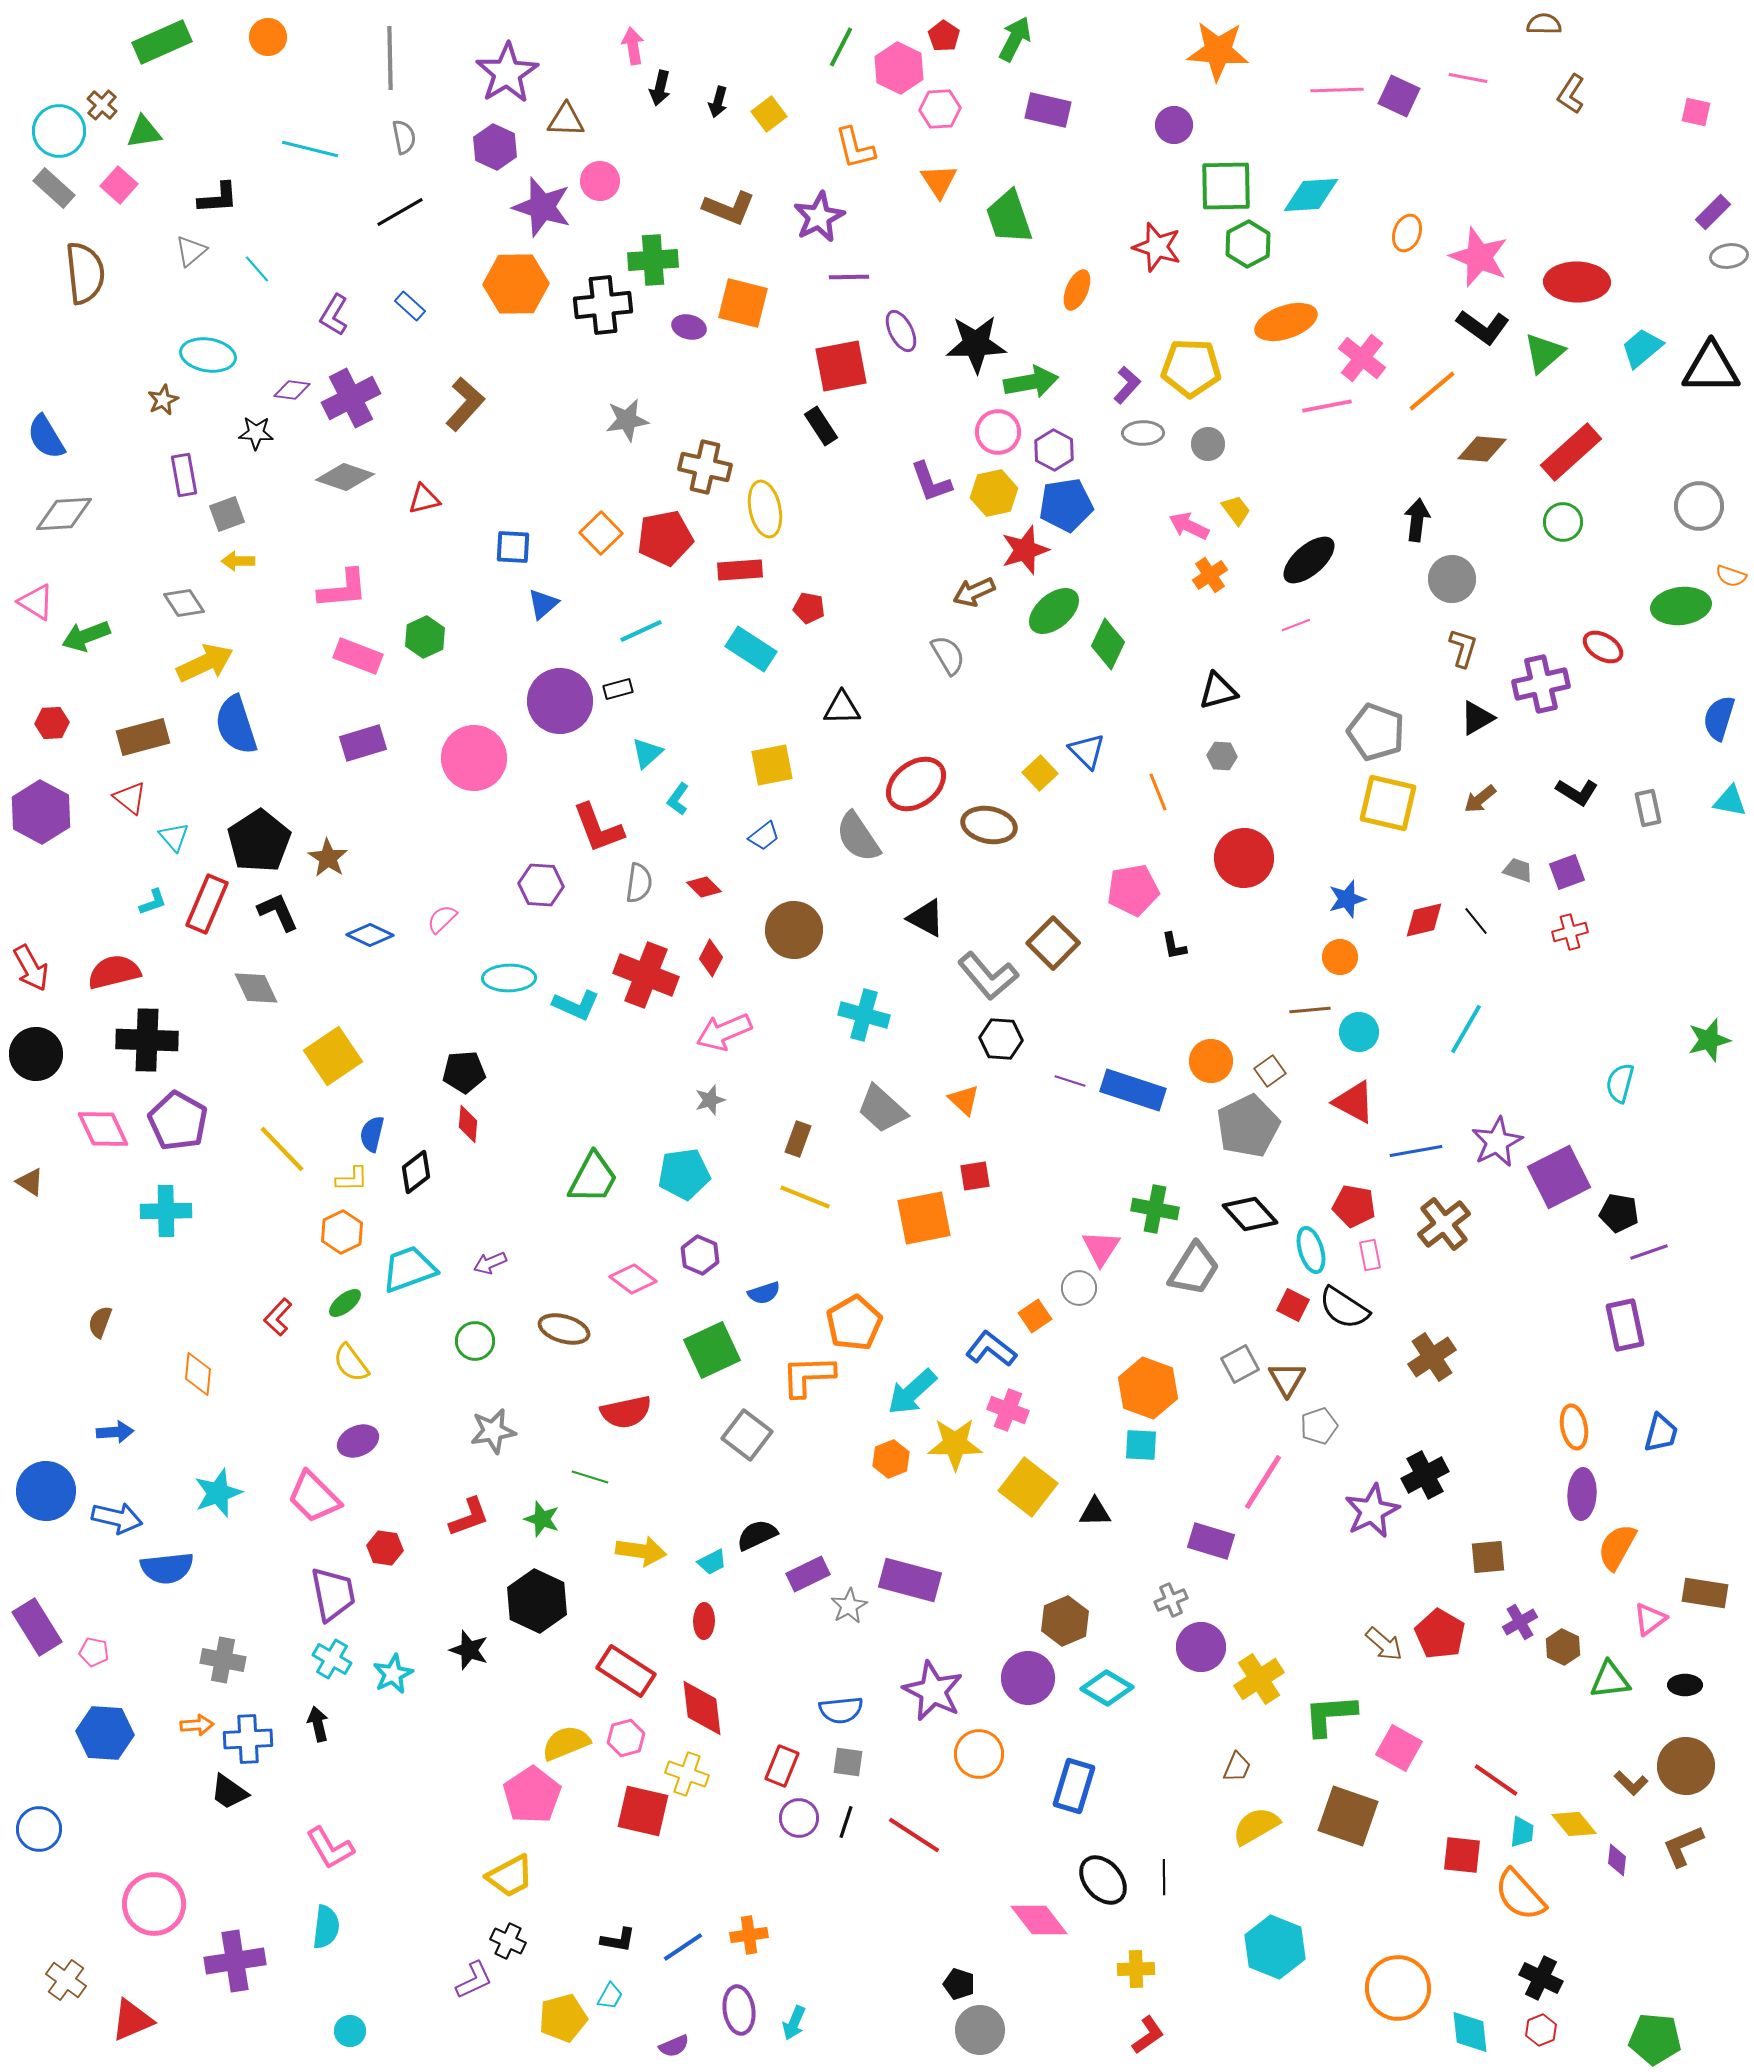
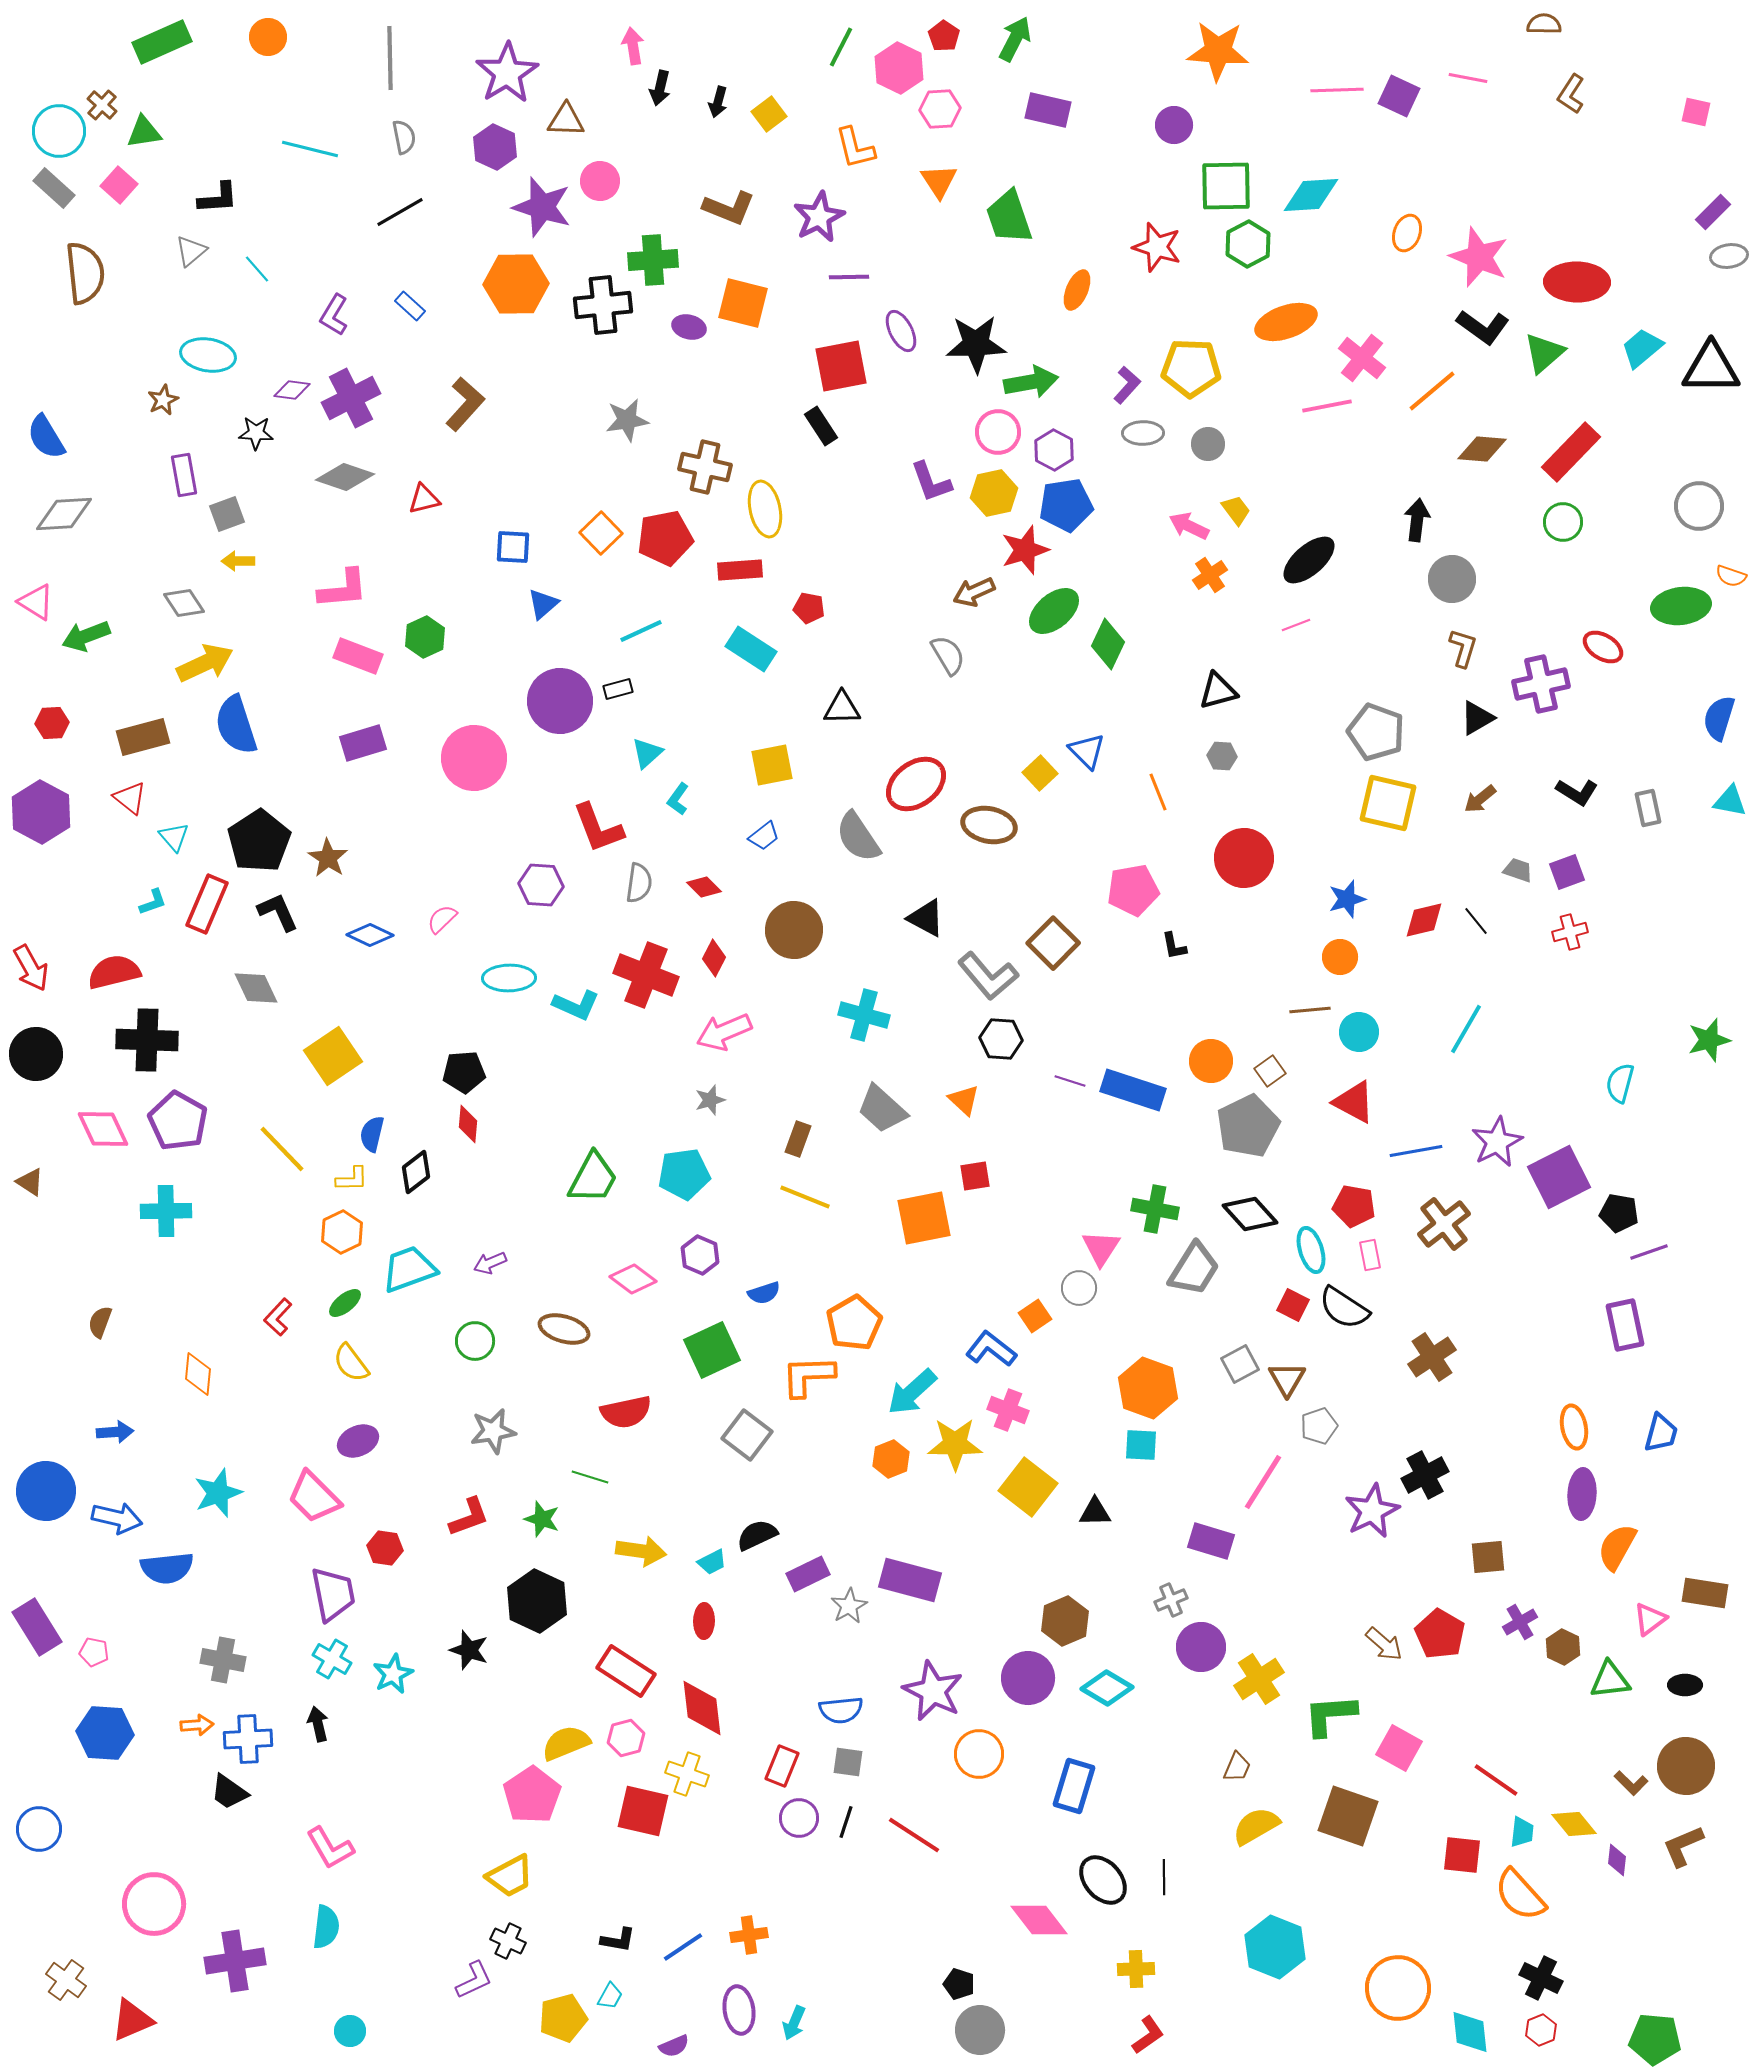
red rectangle at (1571, 452): rotated 4 degrees counterclockwise
red diamond at (711, 958): moved 3 px right
